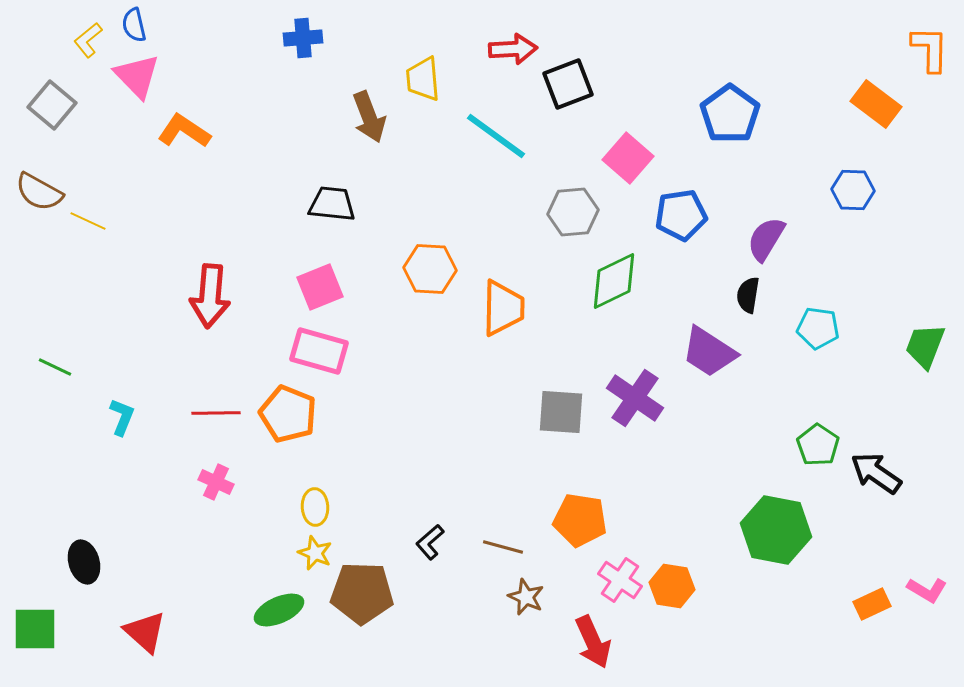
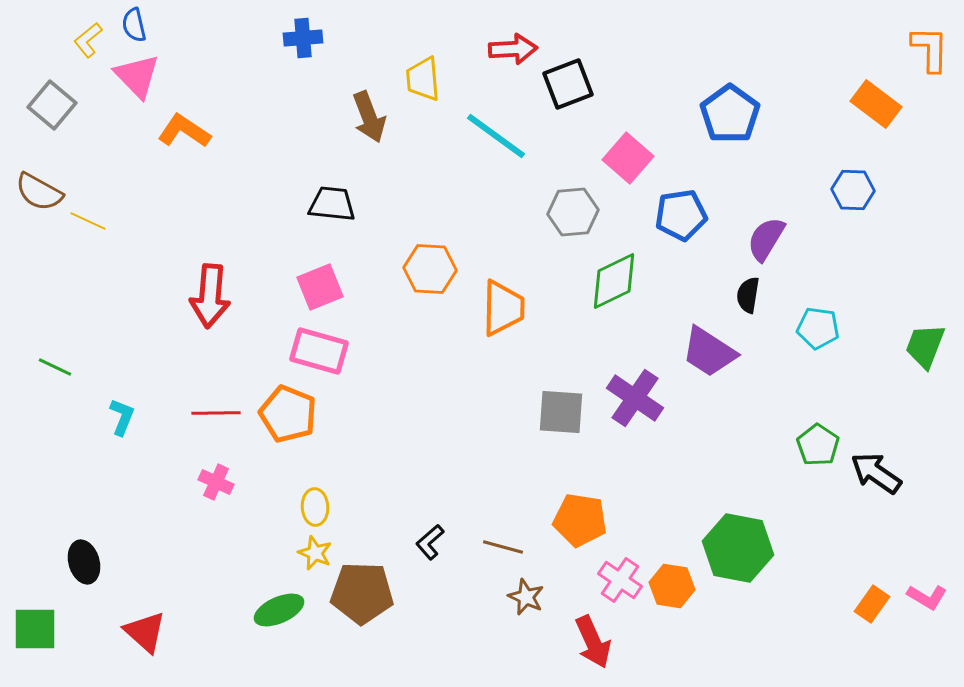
green hexagon at (776, 530): moved 38 px left, 18 px down
pink L-shape at (927, 590): moved 7 px down
orange rectangle at (872, 604): rotated 30 degrees counterclockwise
